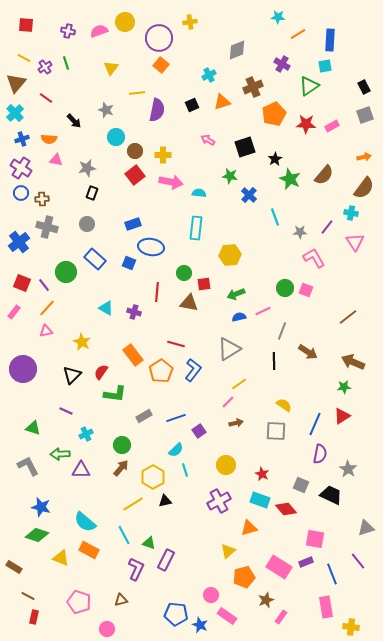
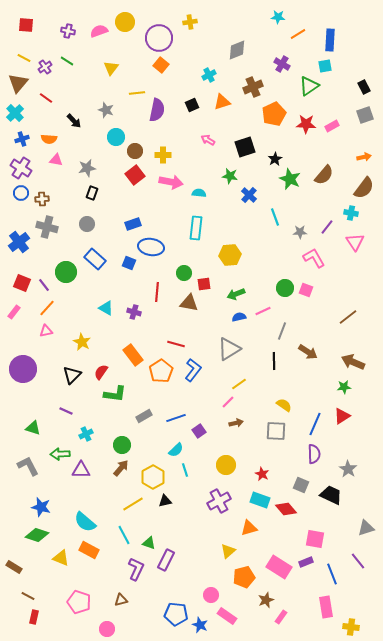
green line at (66, 63): moved 1 px right, 2 px up; rotated 40 degrees counterclockwise
brown triangle at (16, 83): moved 2 px right
purple semicircle at (320, 454): moved 6 px left; rotated 12 degrees counterclockwise
